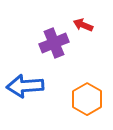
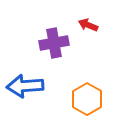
red arrow: moved 5 px right
purple cross: rotated 12 degrees clockwise
